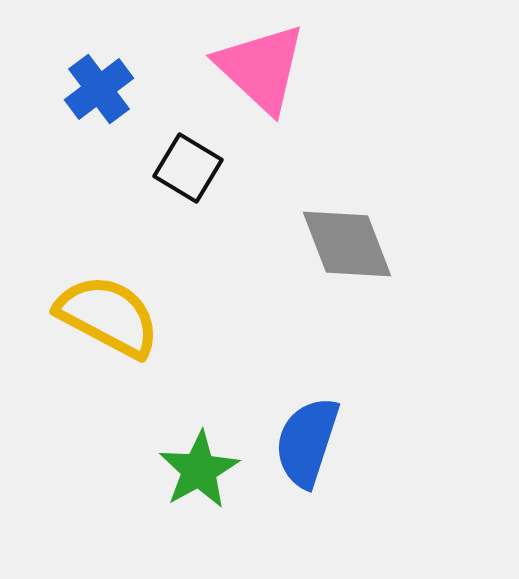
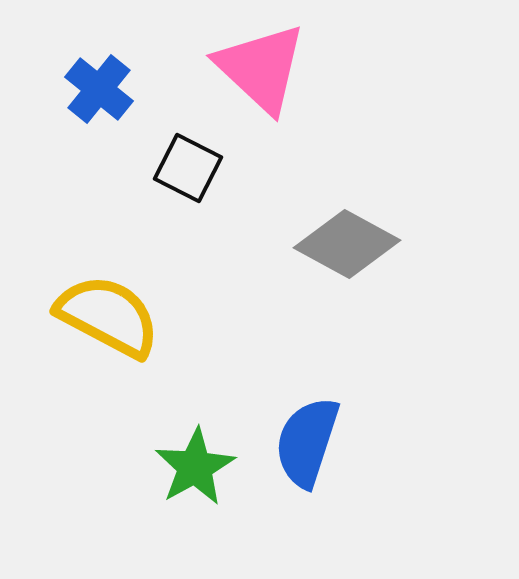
blue cross: rotated 14 degrees counterclockwise
black square: rotated 4 degrees counterclockwise
gray diamond: rotated 40 degrees counterclockwise
green star: moved 4 px left, 3 px up
